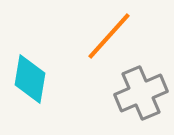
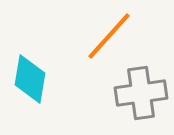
gray cross: rotated 15 degrees clockwise
